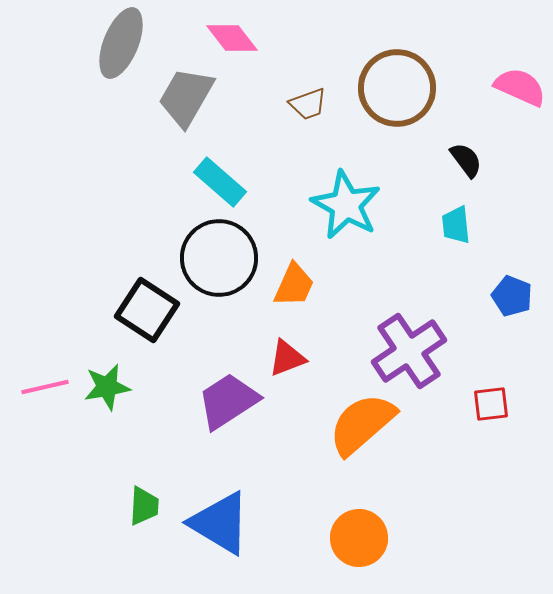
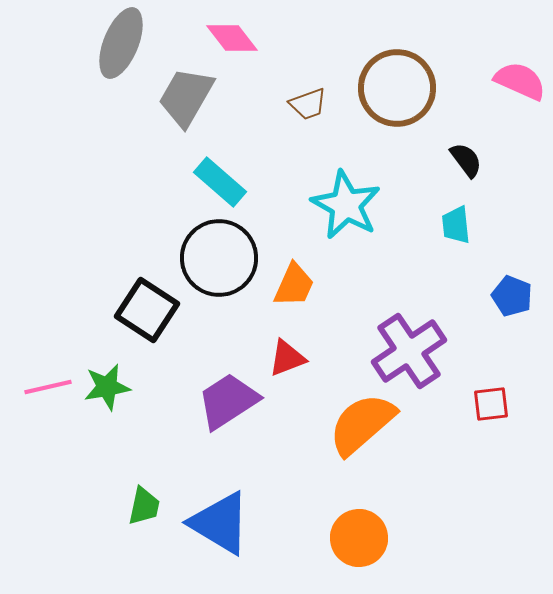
pink semicircle: moved 6 px up
pink line: moved 3 px right
green trapezoid: rotated 9 degrees clockwise
